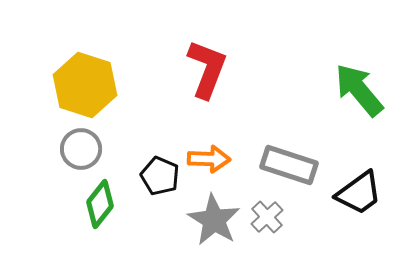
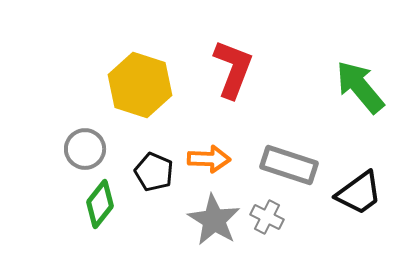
red L-shape: moved 26 px right
yellow hexagon: moved 55 px right
green arrow: moved 1 px right, 3 px up
gray circle: moved 4 px right
black pentagon: moved 6 px left, 4 px up
gray cross: rotated 20 degrees counterclockwise
